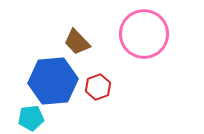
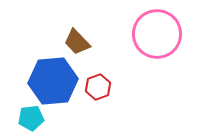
pink circle: moved 13 px right
